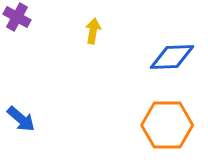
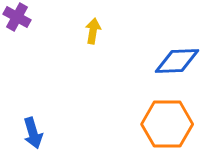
blue diamond: moved 5 px right, 4 px down
blue arrow: moved 12 px right, 14 px down; rotated 32 degrees clockwise
orange hexagon: moved 1 px up
